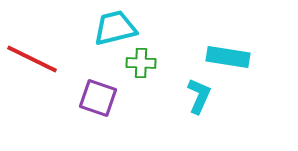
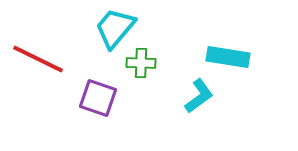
cyan trapezoid: rotated 36 degrees counterclockwise
red line: moved 6 px right
cyan L-shape: rotated 30 degrees clockwise
